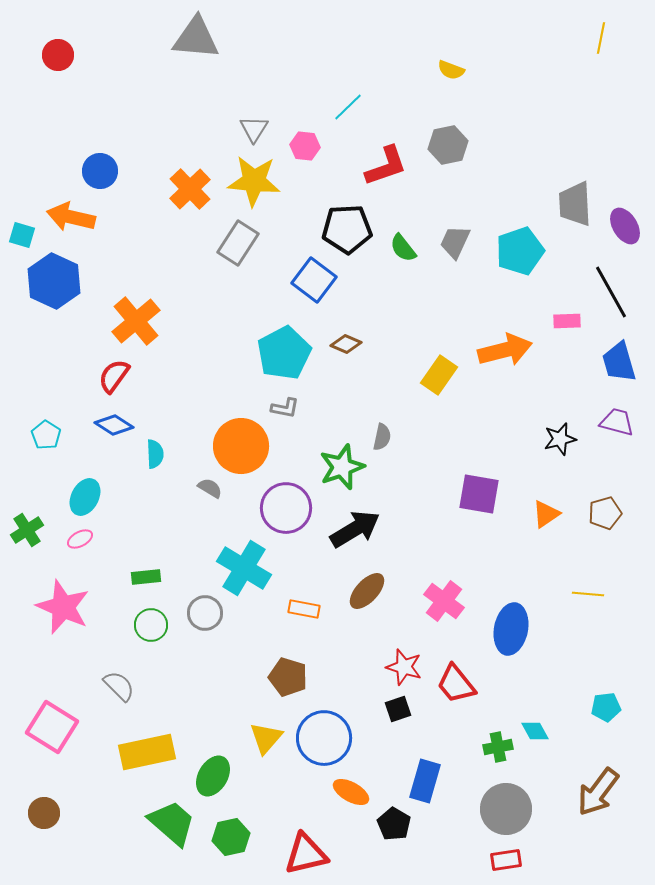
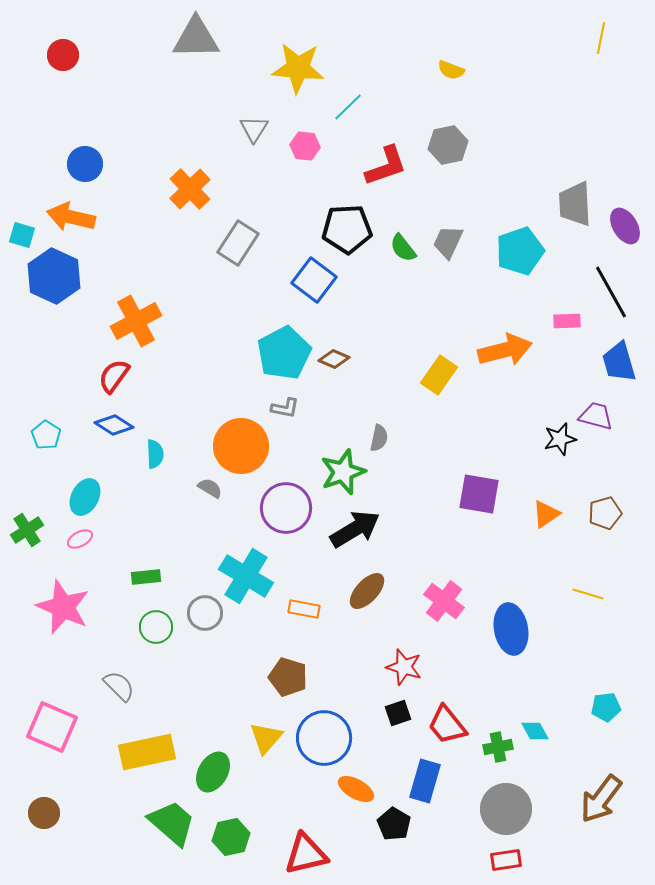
gray triangle at (196, 38): rotated 6 degrees counterclockwise
red circle at (58, 55): moved 5 px right
blue circle at (100, 171): moved 15 px left, 7 px up
yellow star at (254, 181): moved 44 px right, 113 px up
gray trapezoid at (455, 242): moved 7 px left
blue hexagon at (54, 281): moved 5 px up
orange cross at (136, 321): rotated 12 degrees clockwise
brown diamond at (346, 344): moved 12 px left, 15 px down
purple trapezoid at (617, 422): moved 21 px left, 6 px up
gray semicircle at (382, 437): moved 3 px left, 1 px down
green star at (342, 467): moved 1 px right, 5 px down
cyan cross at (244, 568): moved 2 px right, 8 px down
yellow line at (588, 594): rotated 12 degrees clockwise
green circle at (151, 625): moved 5 px right, 2 px down
blue ellipse at (511, 629): rotated 21 degrees counterclockwise
red trapezoid at (456, 684): moved 9 px left, 41 px down
black square at (398, 709): moved 4 px down
pink square at (52, 727): rotated 9 degrees counterclockwise
green ellipse at (213, 776): moved 4 px up
orange ellipse at (351, 792): moved 5 px right, 3 px up
brown arrow at (598, 792): moved 3 px right, 7 px down
